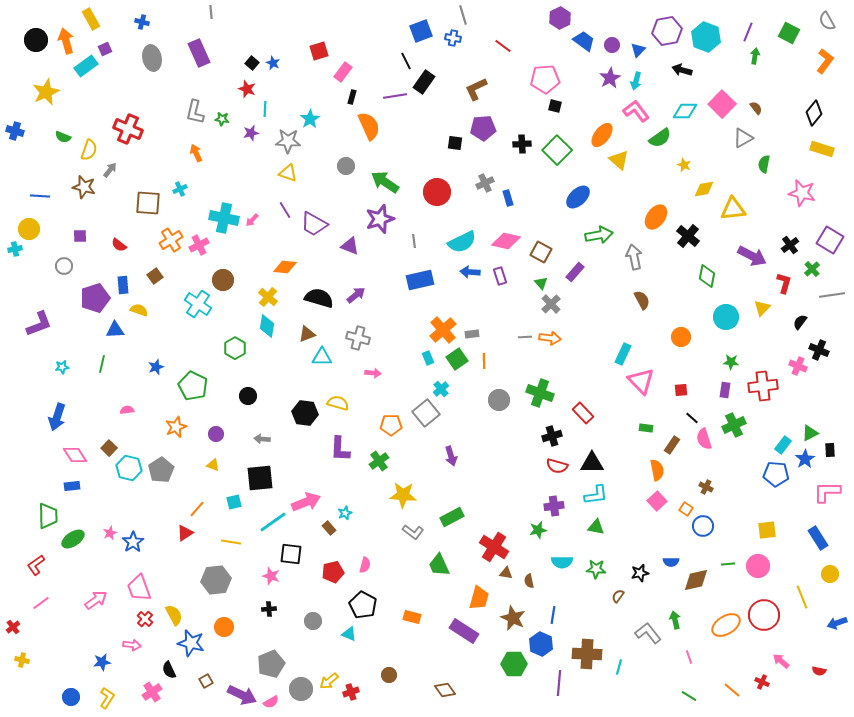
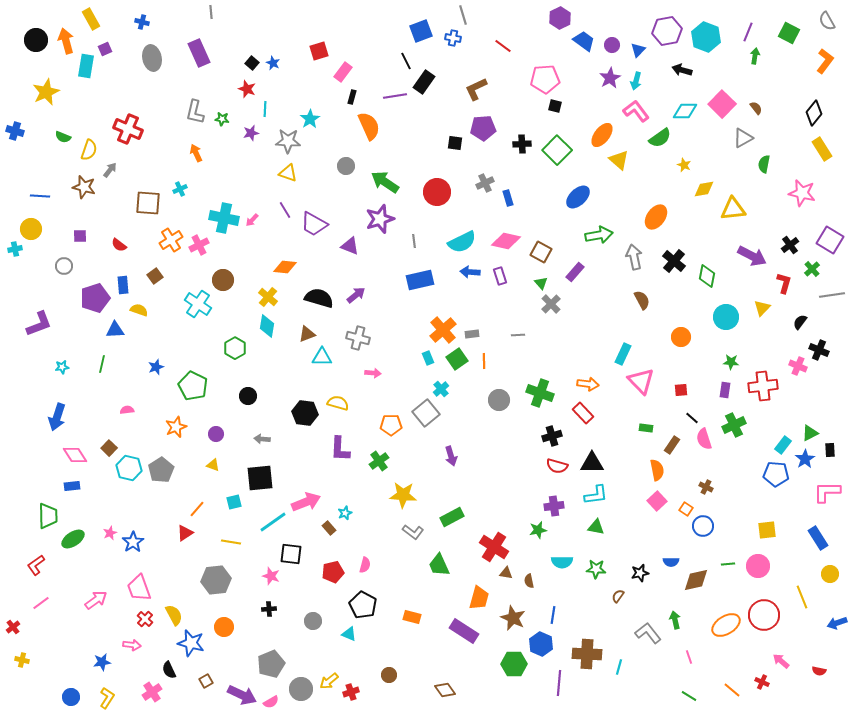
cyan rectangle at (86, 66): rotated 45 degrees counterclockwise
yellow rectangle at (822, 149): rotated 40 degrees clockwise
yellow circle at (29, 229): moved 2 px right
black cross at (688, 236): moved 14 px left, 25 px down
gray line at (525, 337): moved 7 px left, 2 px up
orange arrow at (550, 338): moved 38 px right, 46 px down
